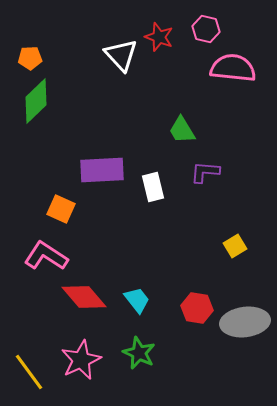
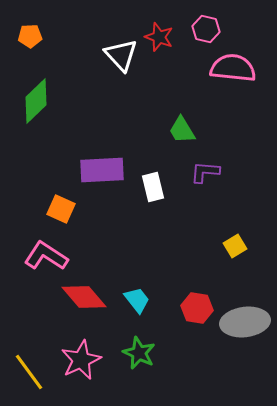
orange pentagon: moved 22 px up
